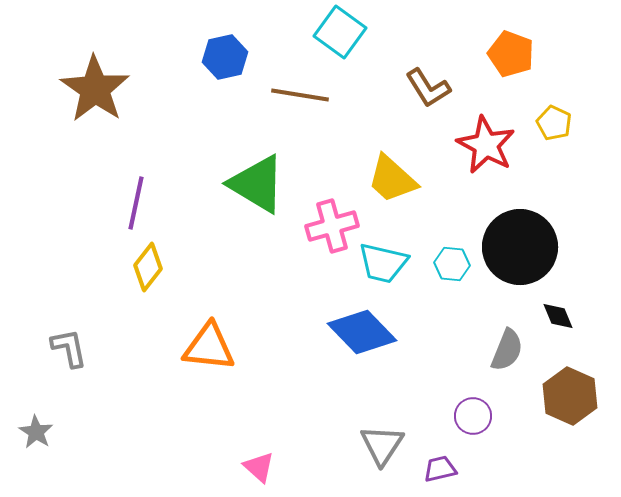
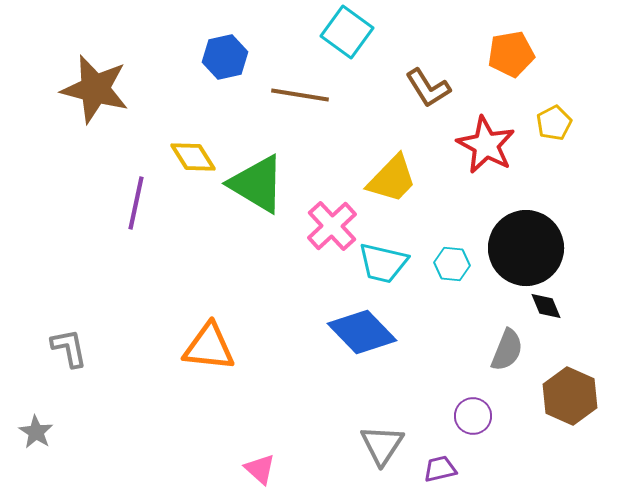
cyan square: moved 7 px right
orange pentagon: rotated 30 degrees counterclockwise
brown star: rotated 20 degrees counterclockwise
yellow pentagon: rotated 20 degrees clockwise
yellow trapezoid: rotated 88 degrees counterclockwise
pink cross: rotated 27 degrees counterclockwise
black circle: moved 6 px right, 1 px down
yellow diamond: moved 45 px right, 110 px up; rotated 69 degrees counterclockwise
black diamond: moved 12 px left, 10 px up
pink triangle: moved 1 px right, 2 px down
